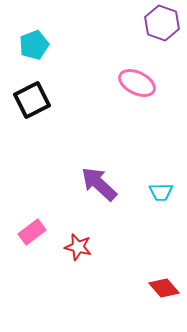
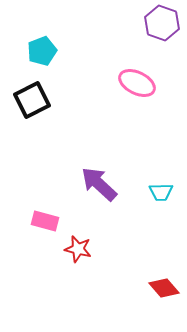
cyan pentagon: moved 8 px right, 6 px down
pink rectangle: moved 13 px right, 11 px up; rotated 52 degrees clockwise
red star: moved 2 px down
